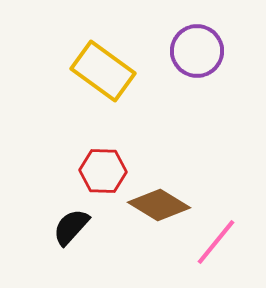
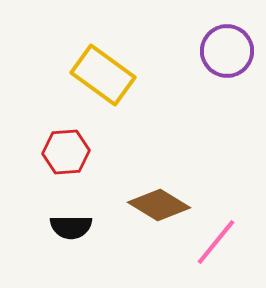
purple circle: moved 30 px right
yellow rectangle: moved 4 px down
red hexagon: moved 37 px left, 19 px up; rotated 6 degrees counterclockwise
black semicircle: rotated 132 degrees counterclockwise
